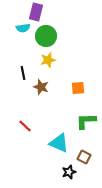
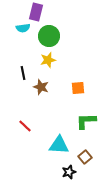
green circle: moved 3 px right
cyan triangle: moved 2 px down; rotated 20 degrees counterclockwise
brown square: moved 1 px right; rotated 24 degrees clockwise
